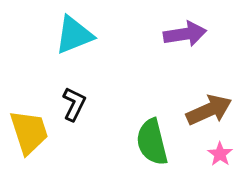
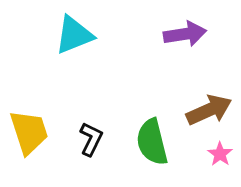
black L-shape: moved 17 px right, 35 px down
